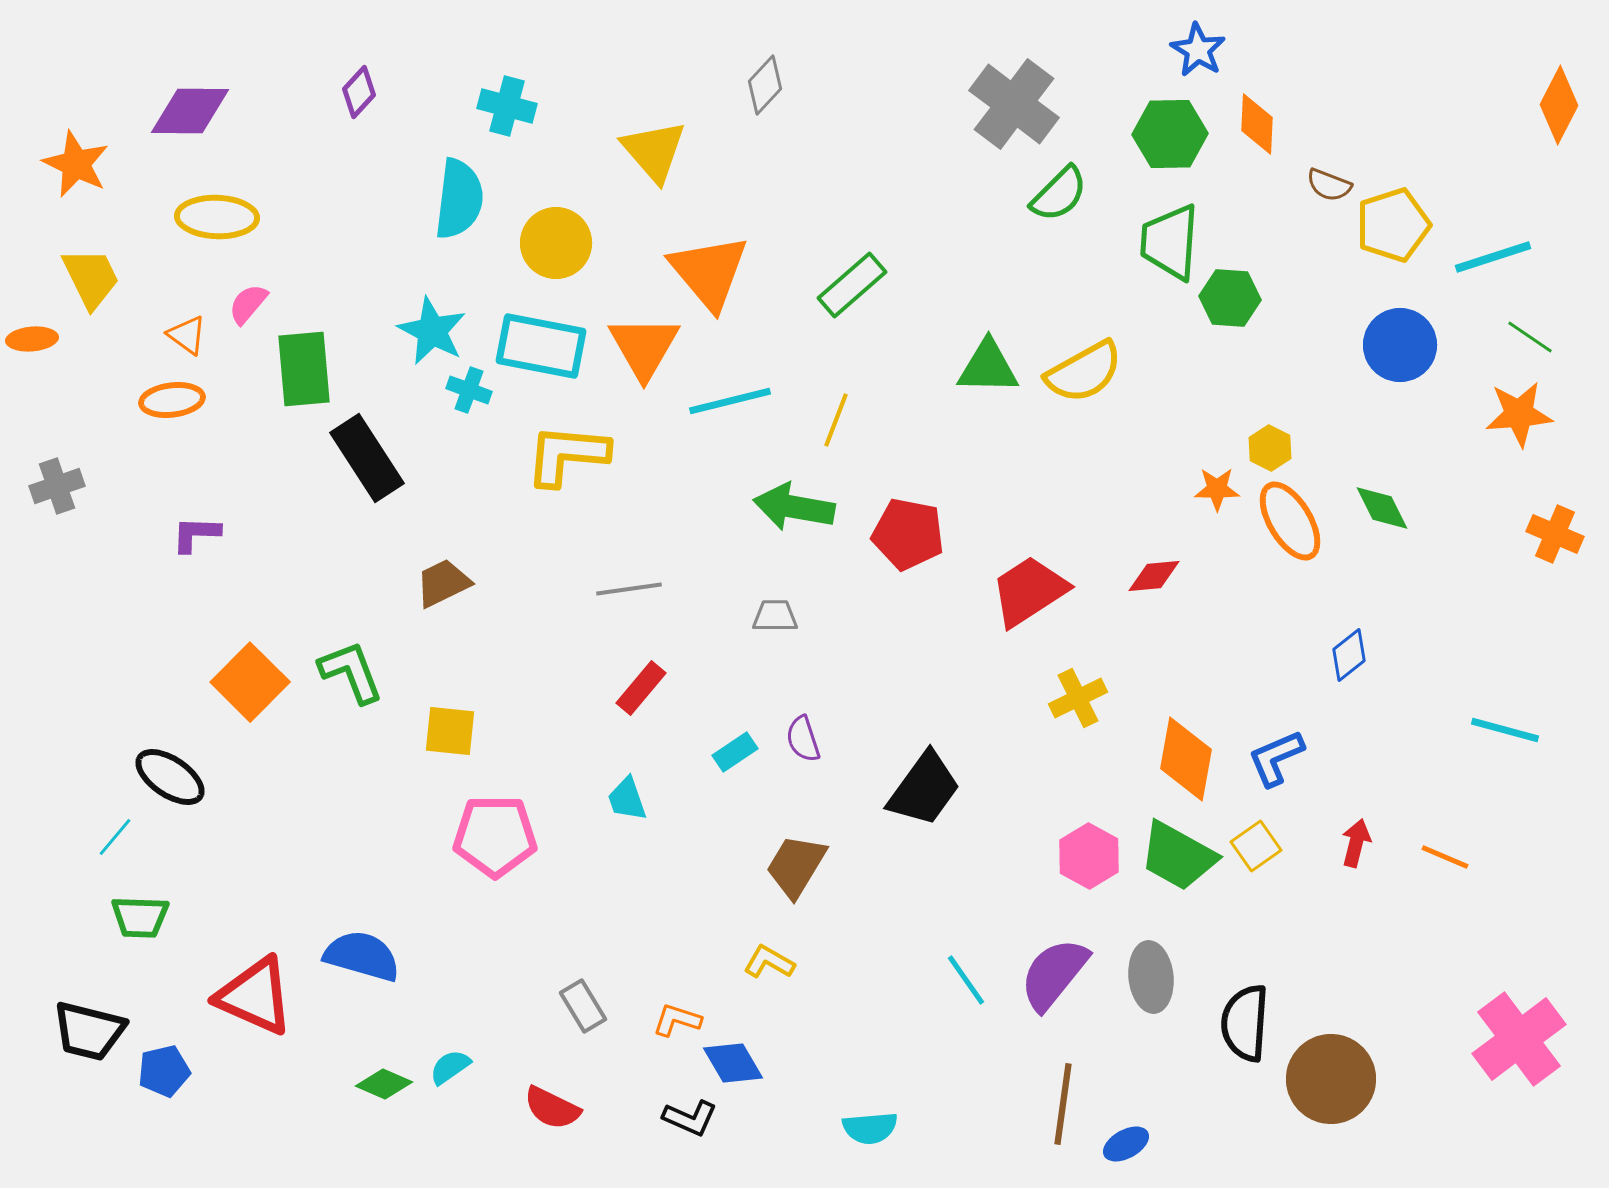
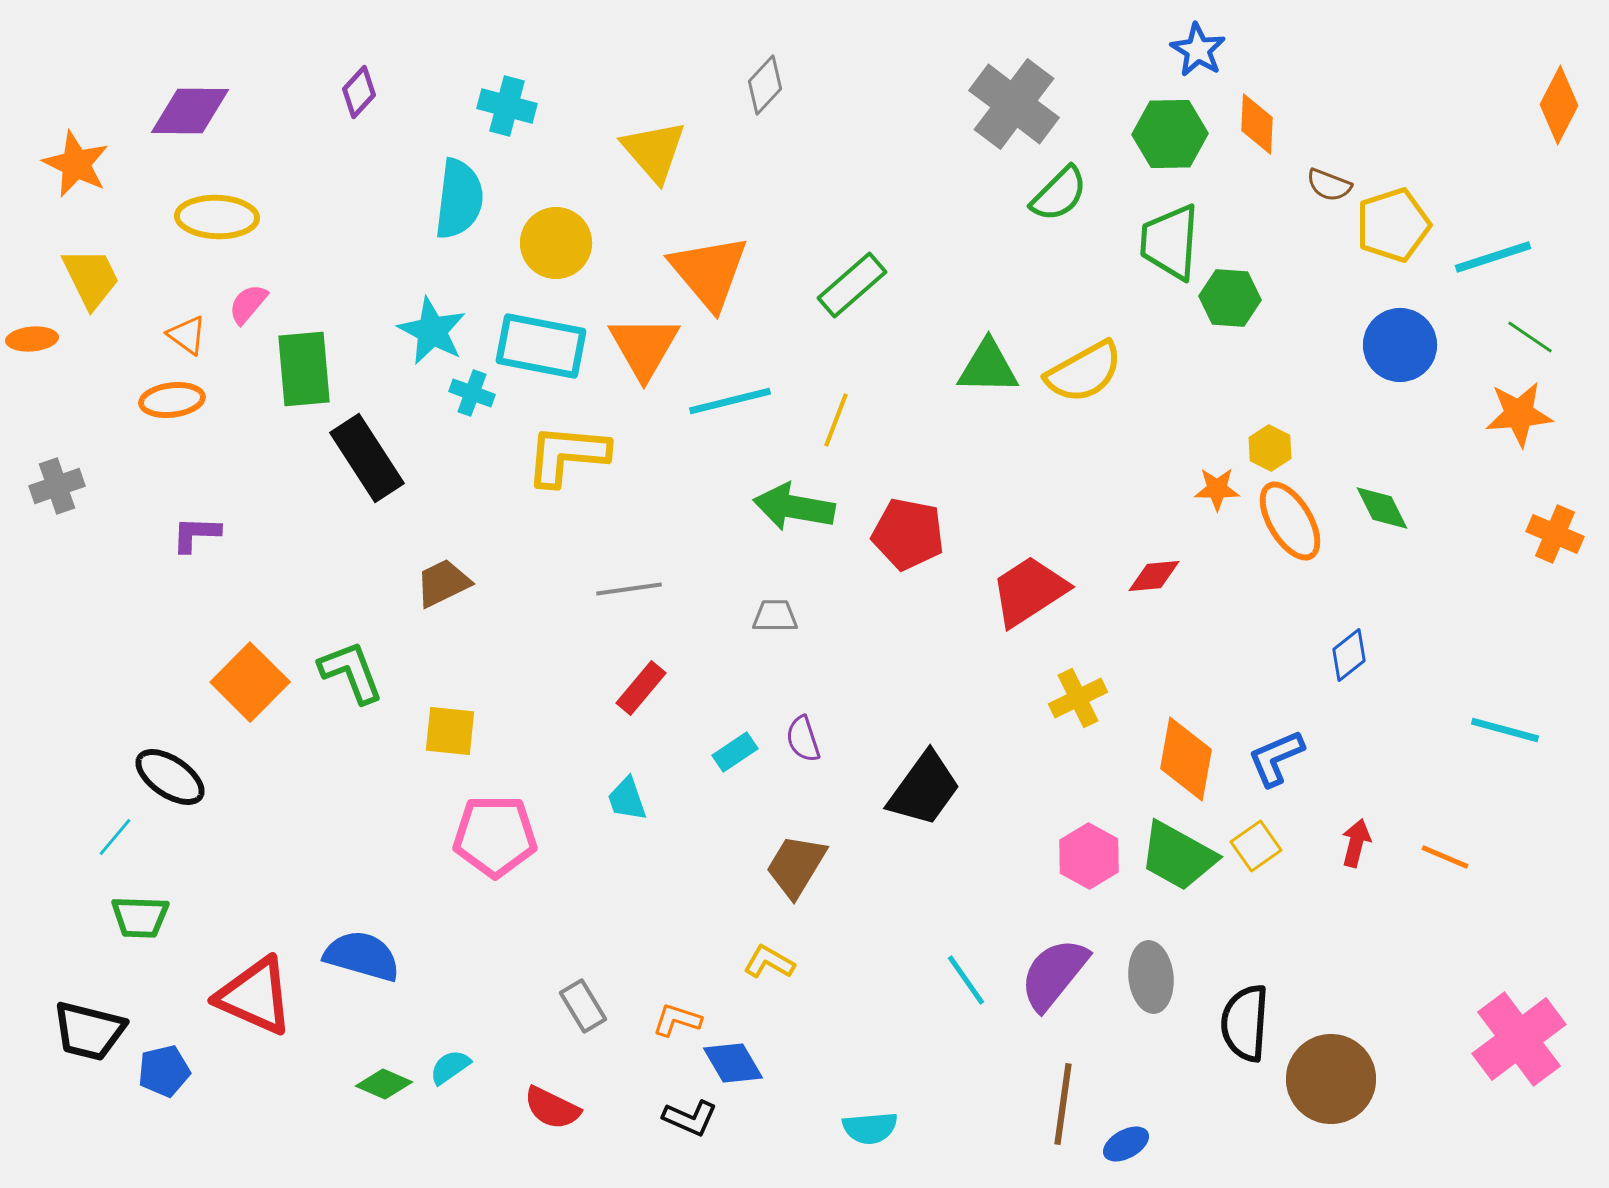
cyan cross at (469, 390): moved 3 px right, 3 px down
